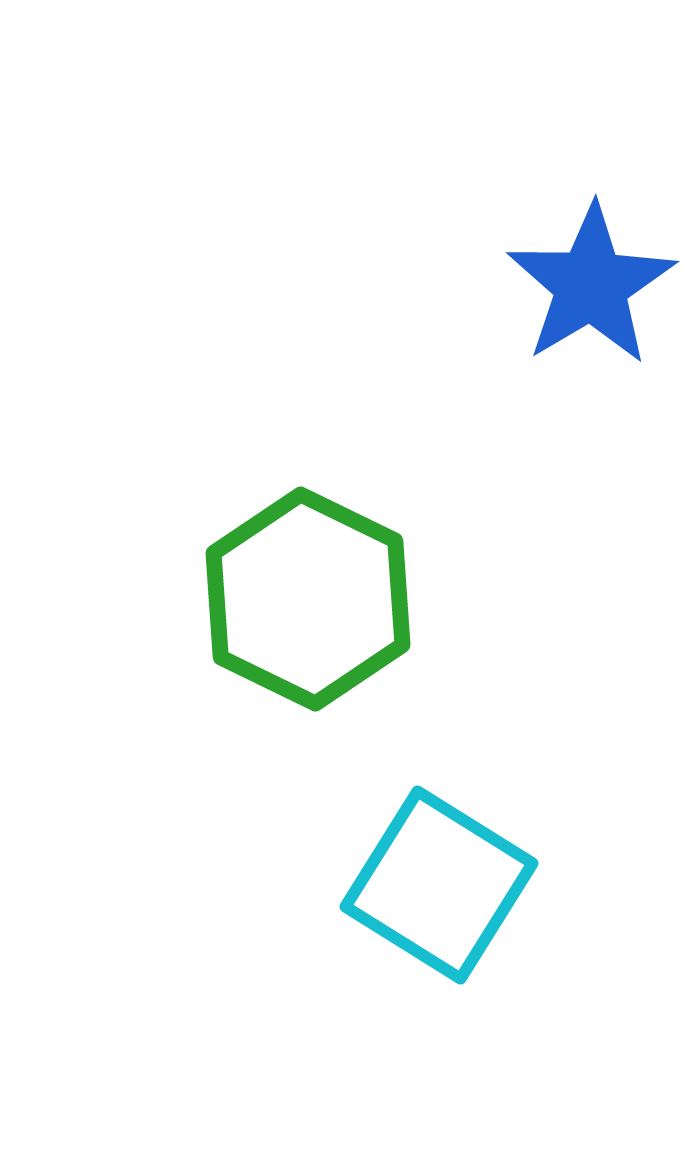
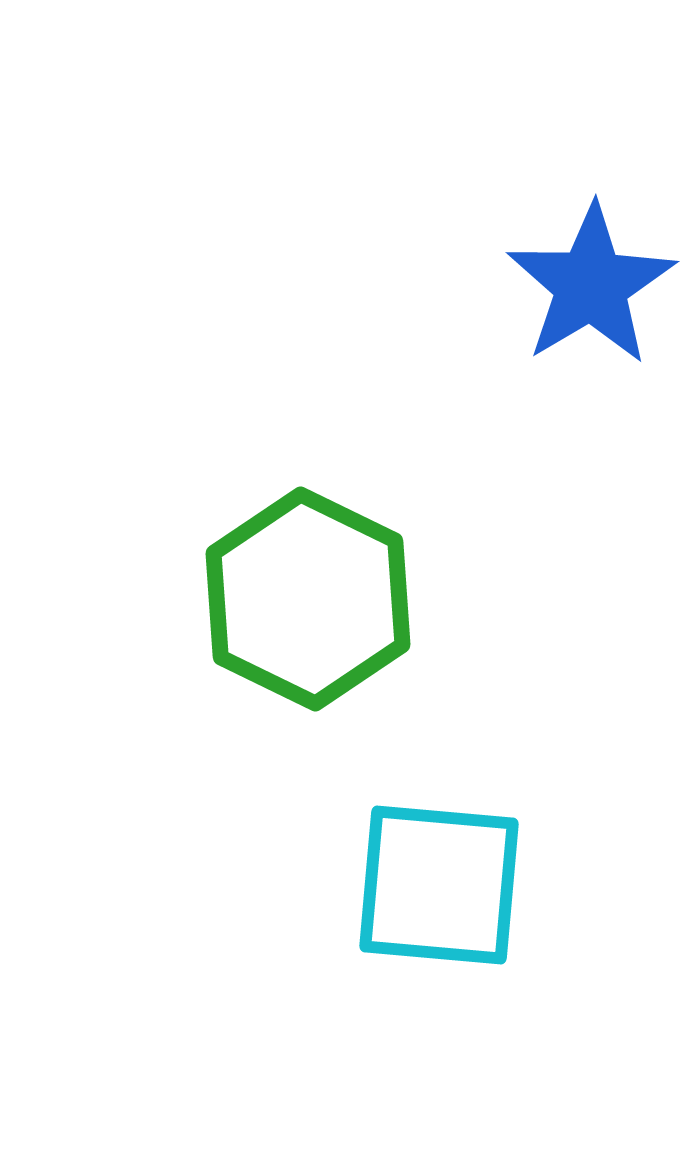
cyan square: rotated 27 degrees counterclockwise
